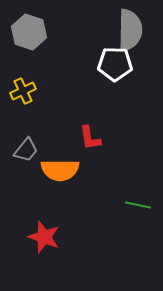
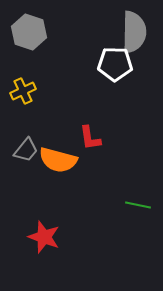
gray semicircle: moved 4 px right, 2 px down
orange semicircle: moved 2 px left, 10 px up; rotated 15 degrees clockwise
